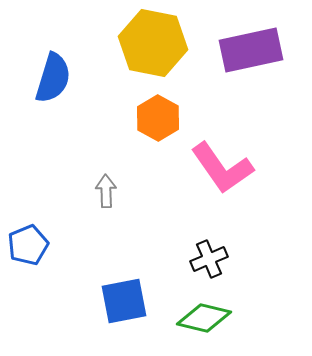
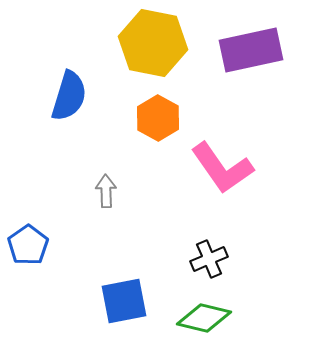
blue semicircle: moved 16 px right, 18 px down
blue pentagon: rotated 12 degrees counterclockwise
